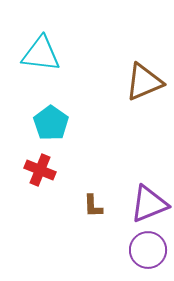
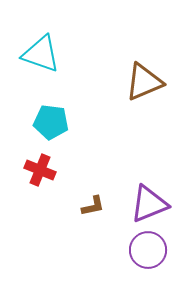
cyan triangle: rotated 12 degrees clockwise
cyan pentagon: moved 1 px up; rotated 28 degrees counterclockwise
brown L-shape: rotated 100 degrees counterclockwise
